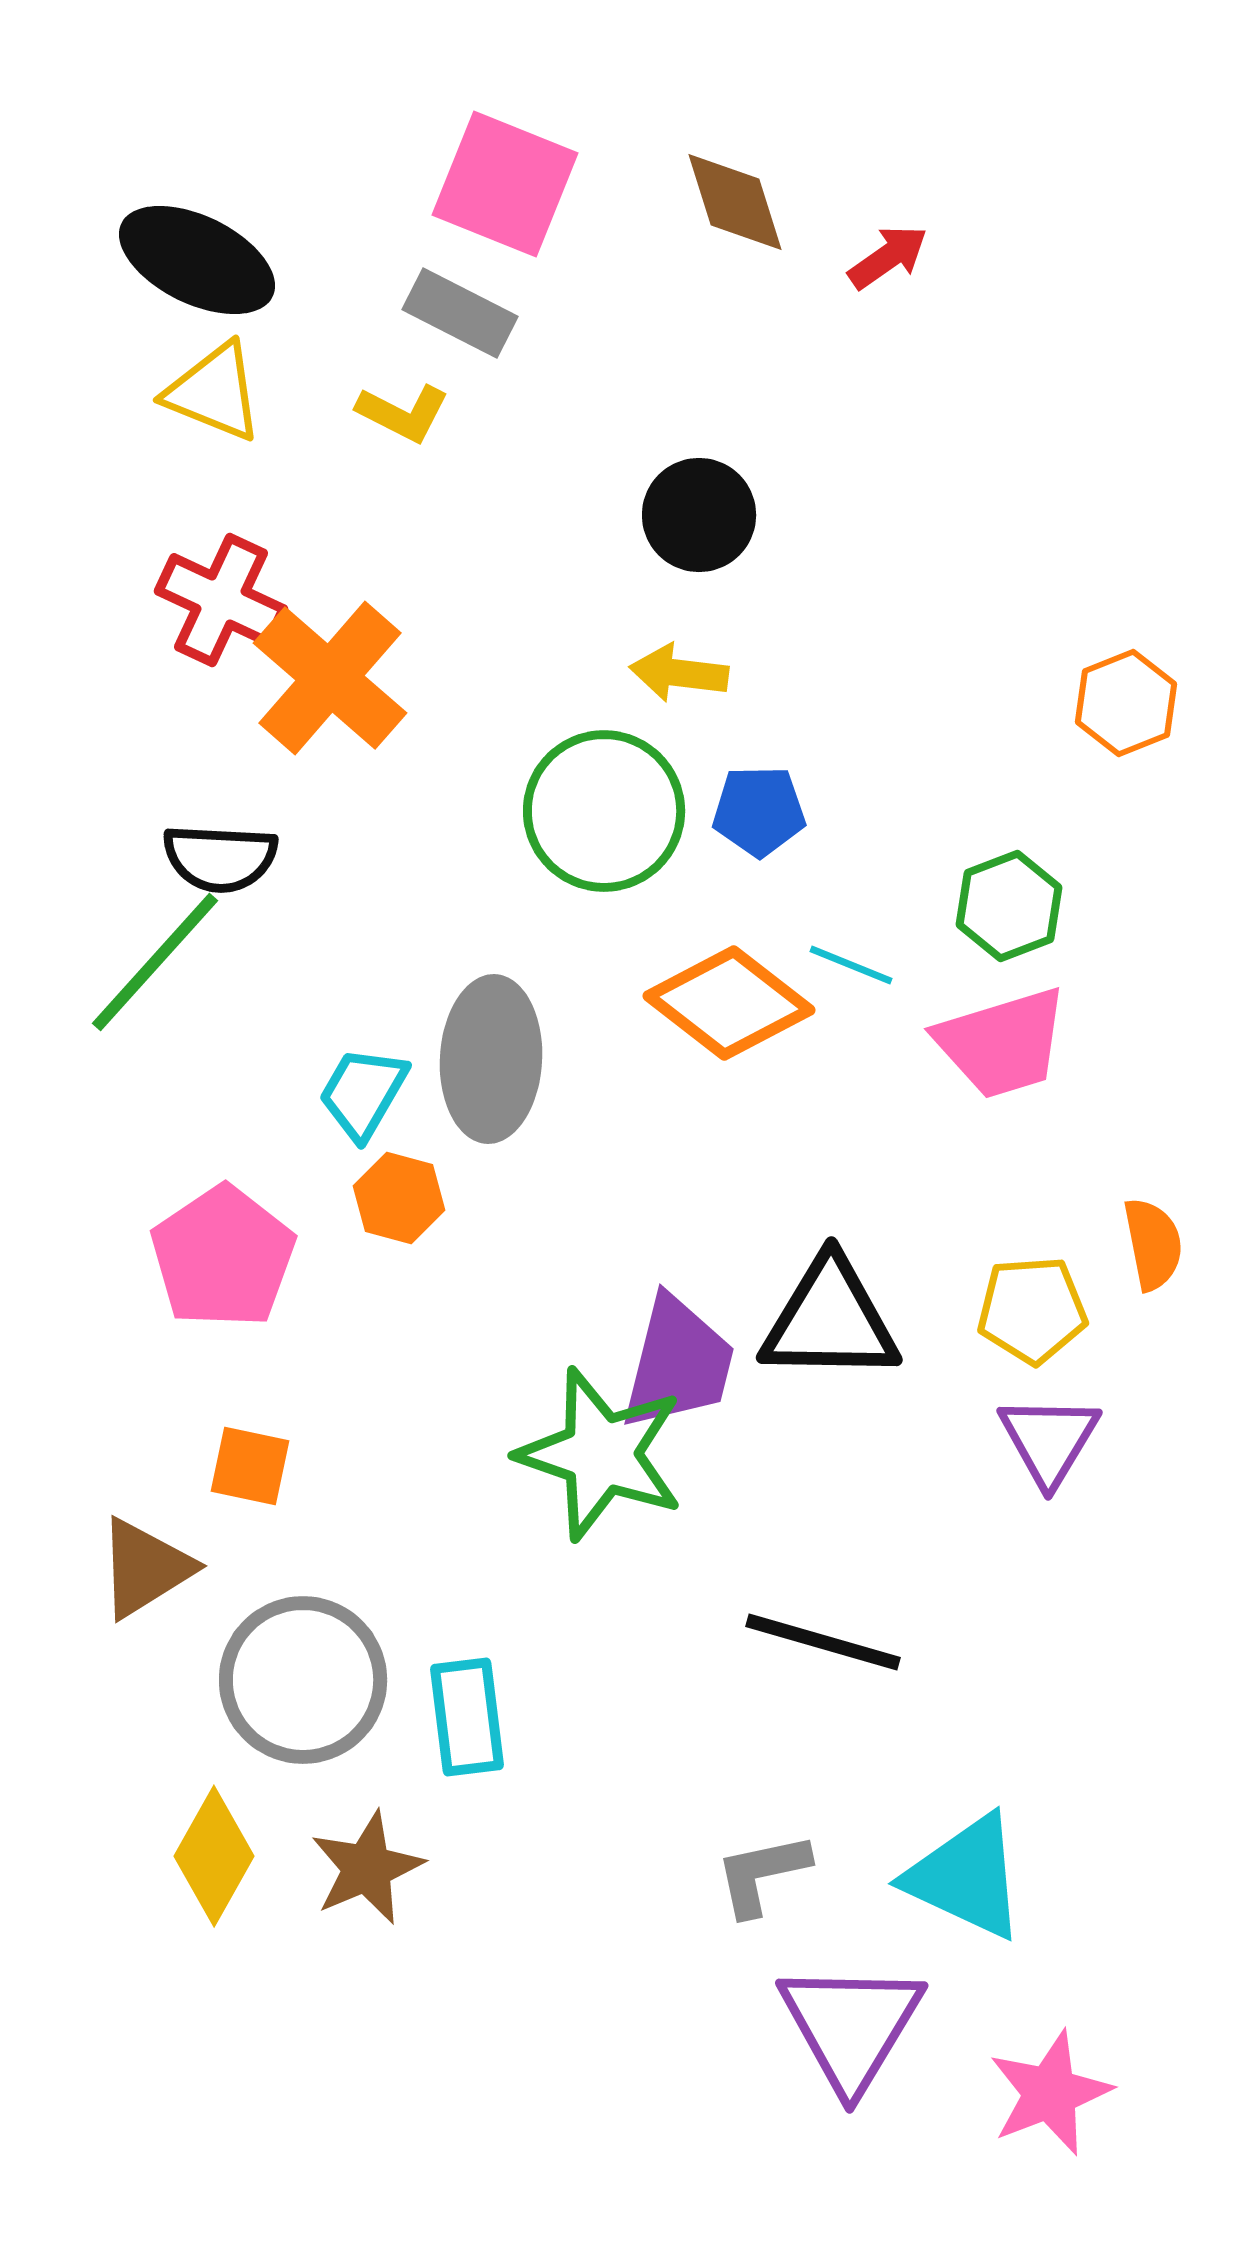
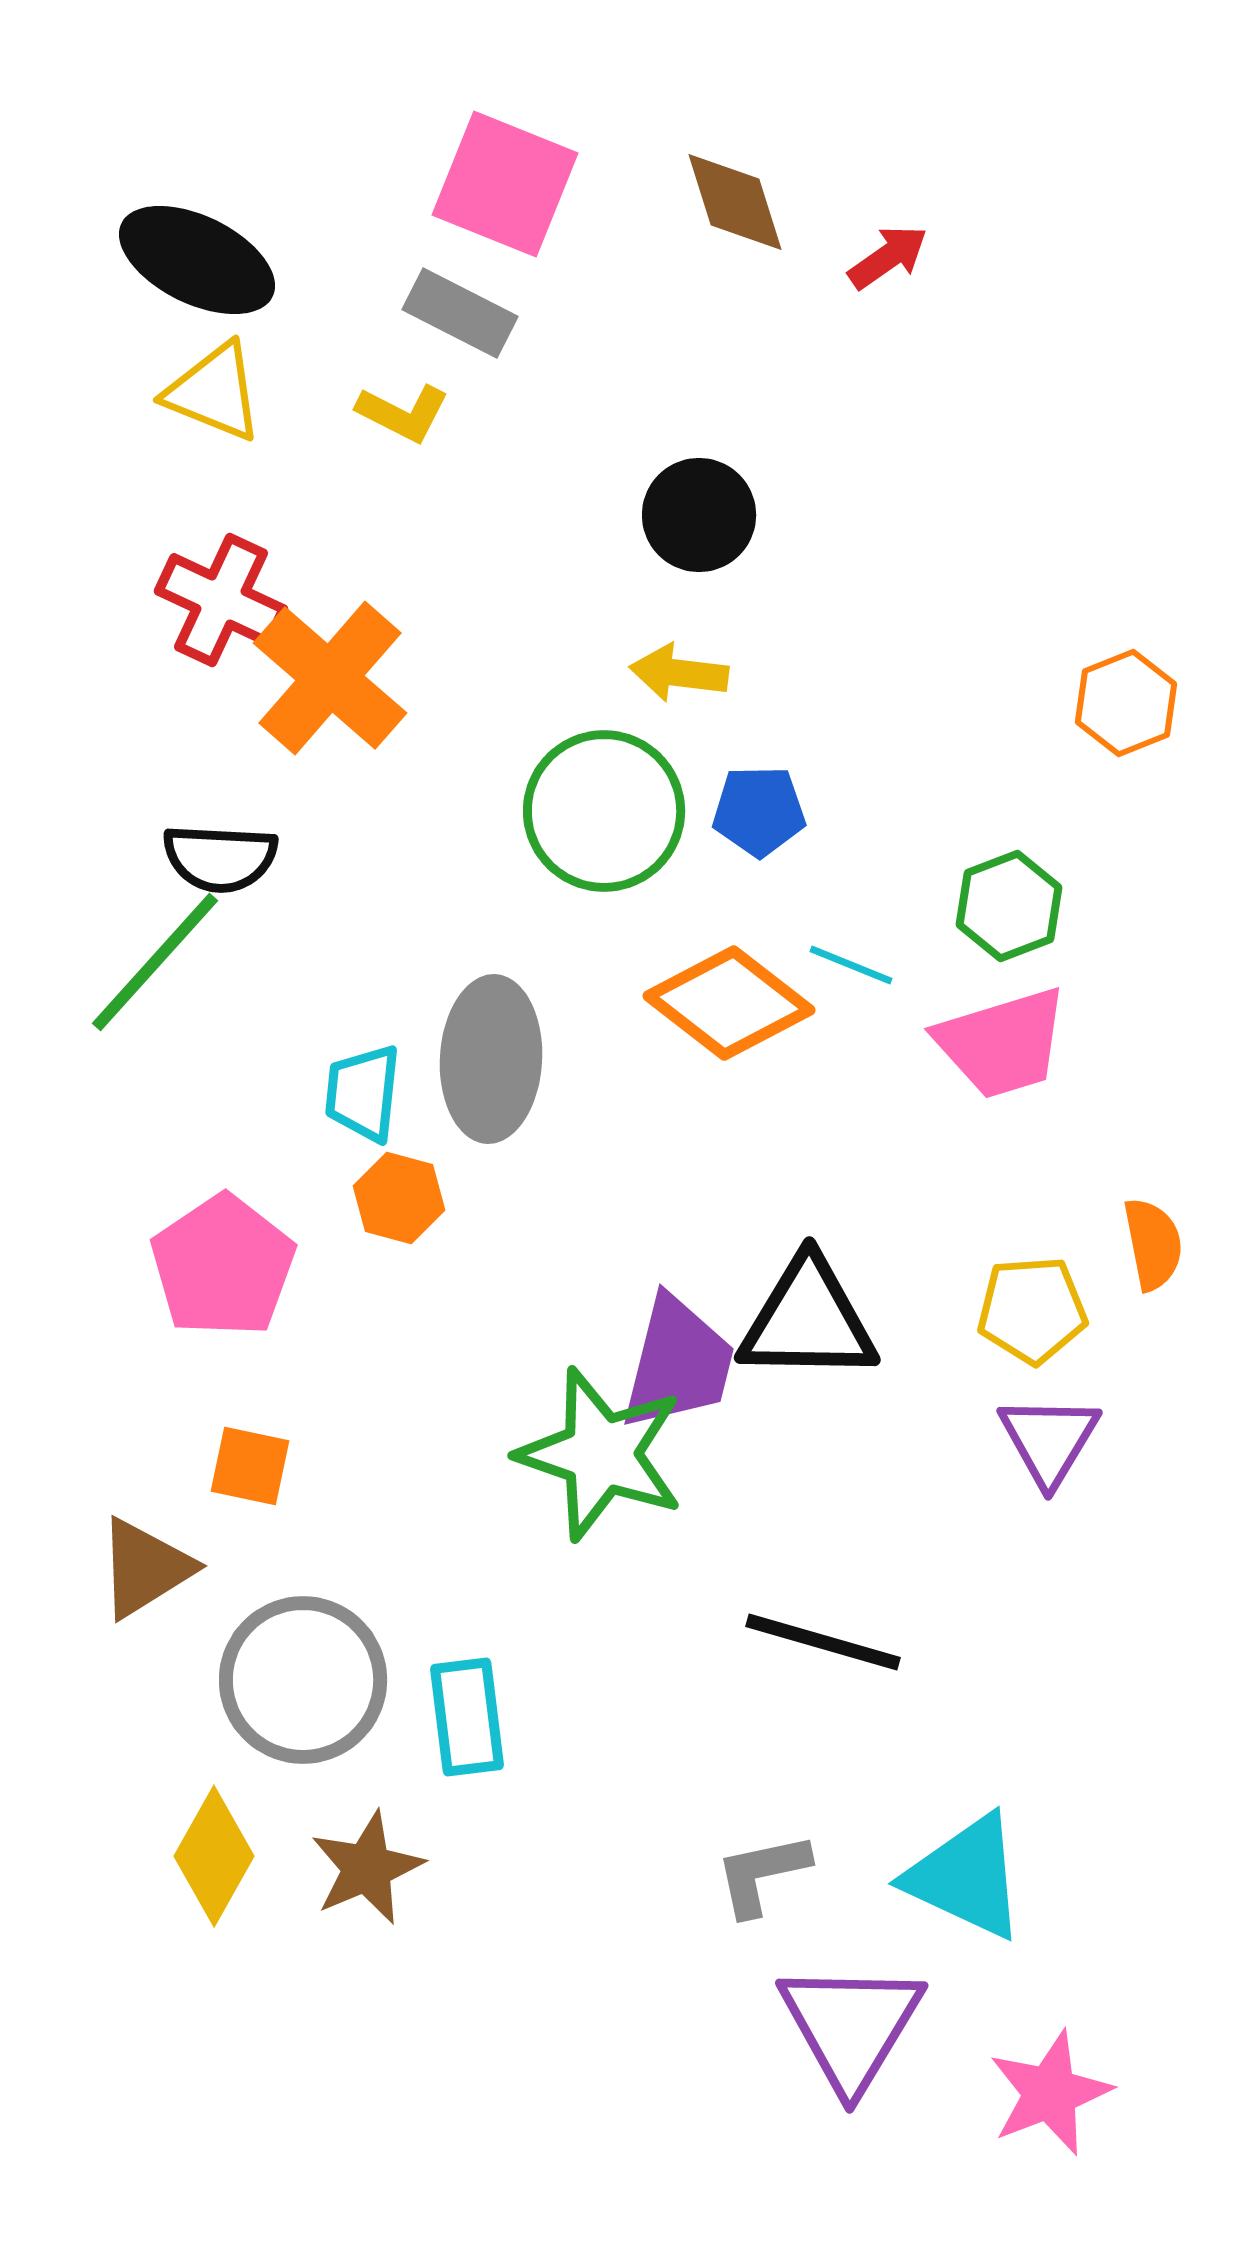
cyan trapezoid at (363, 1093): rotated 24 degrees counterclockwise
pink pentagon at (223, 1257): moved 9 px down
black triangle at (830, 1320): moved 22 px left
